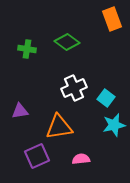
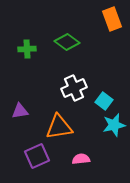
green cross: rotated 12 degrees counterclockwise
cyan square: moved 2 px left, 3 px down
